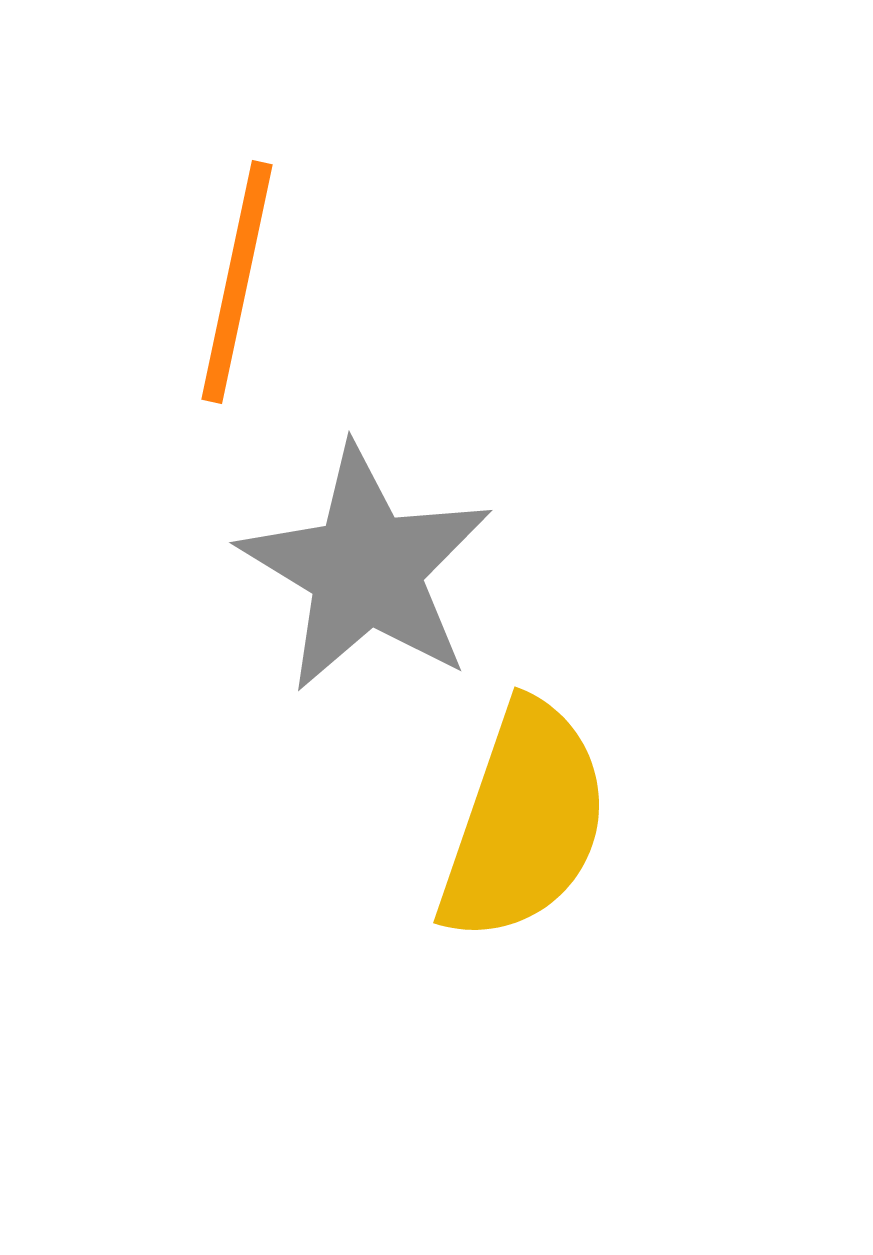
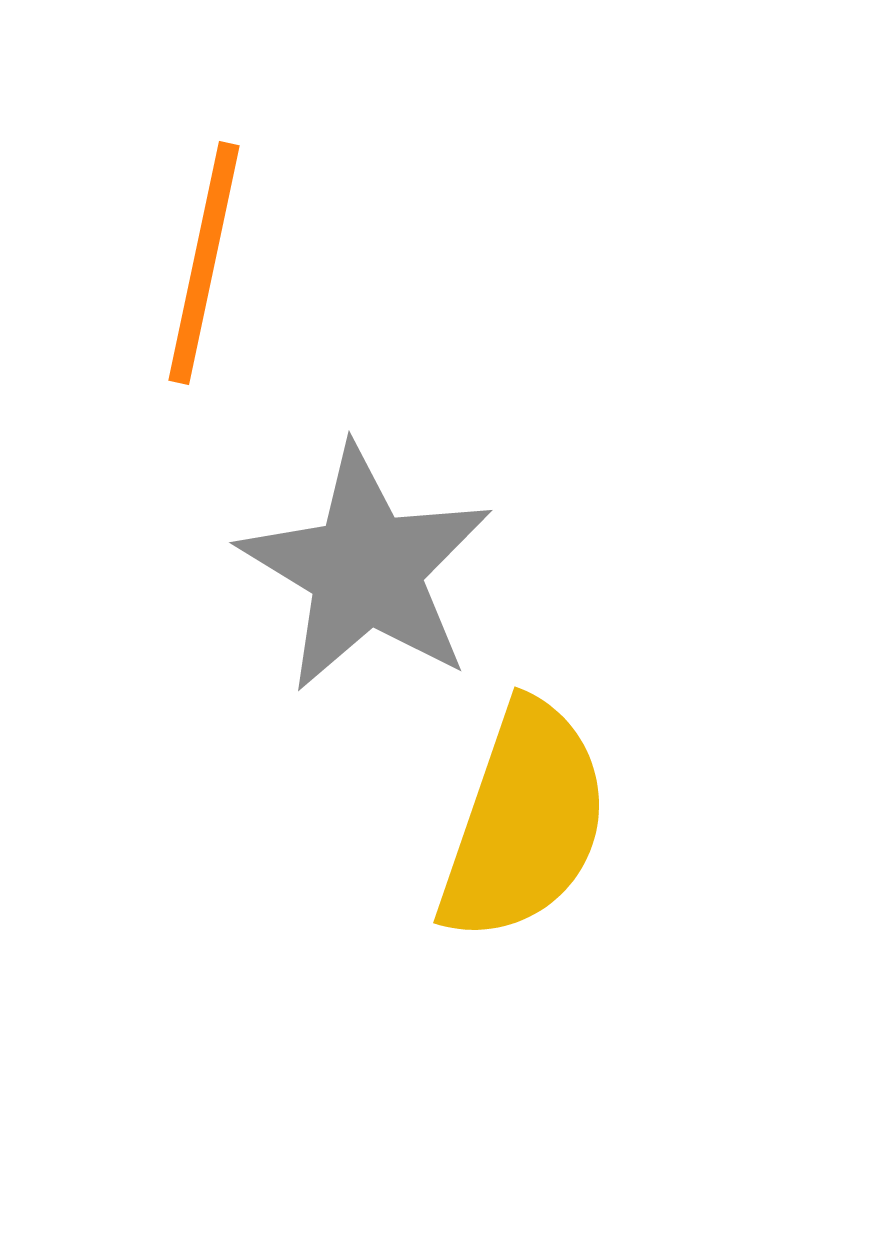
orange line: moved 33 px left, 19 px up
